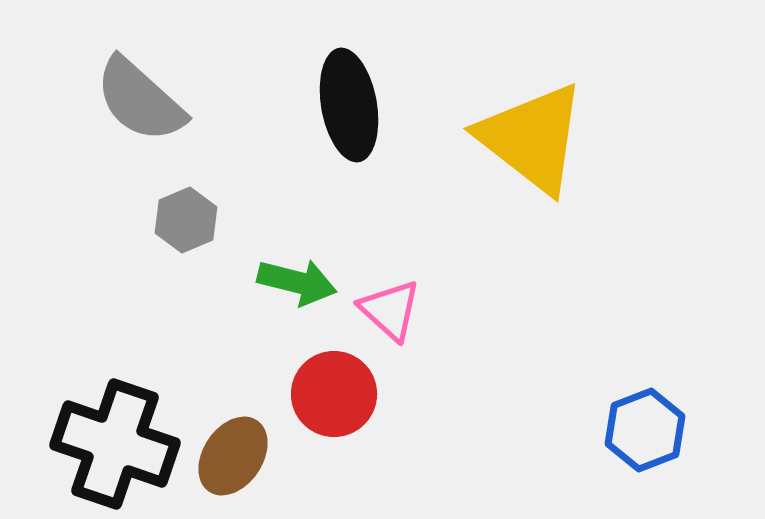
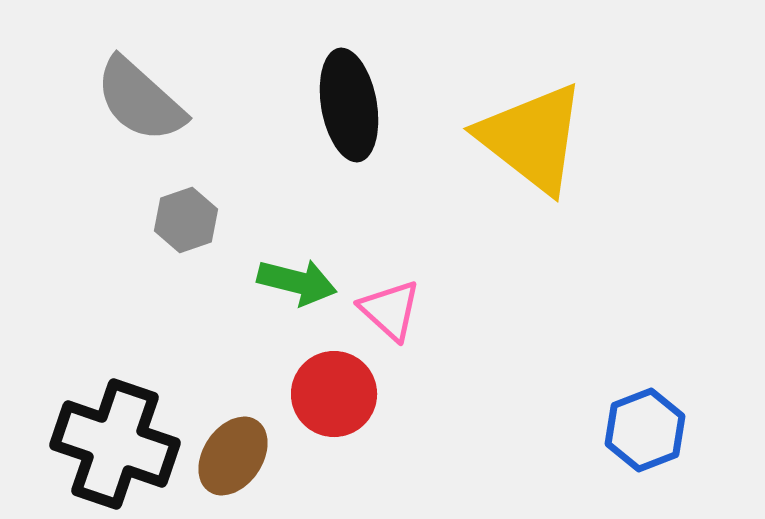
gray hexagon: rotated 4 degrees clockwise
